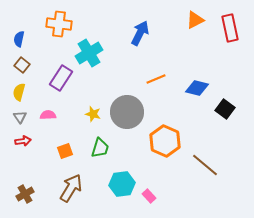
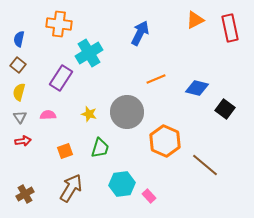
brown square: moved 4 px left
yellow star: moved 4 px left
